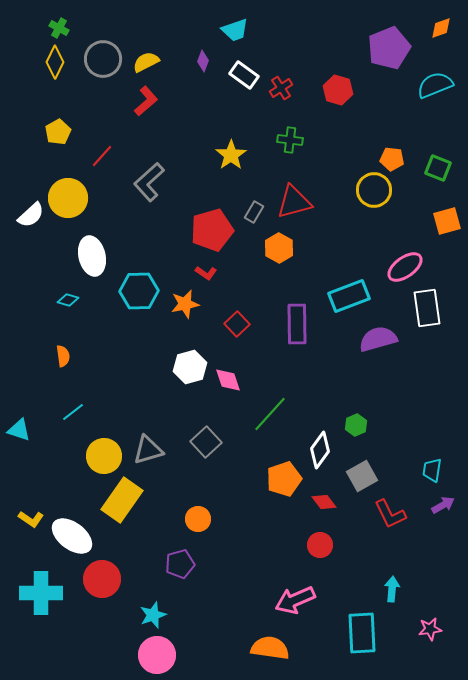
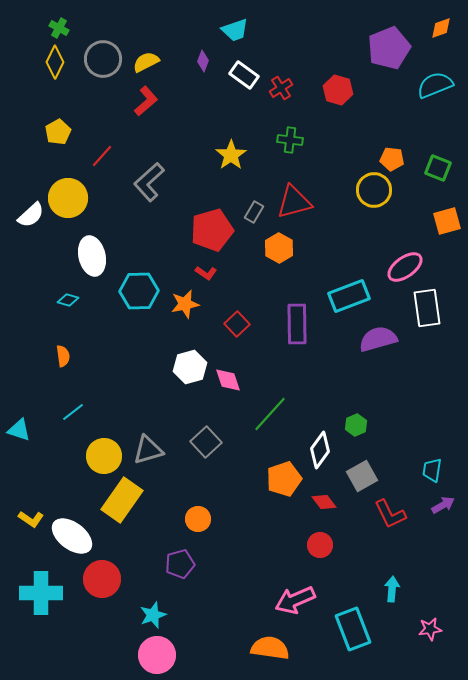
cyan rectangle at (362, 633): moved 9 px left, 4 px up; rotated 18 degrees counterclockwise
